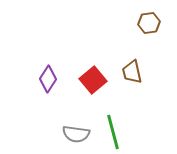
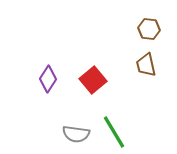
brown hexagon: moved 6 px down; rotated 15 degrees clockwise
brown trapezoid: moved 14 px right, 7 px up
green line: moved 1 px right; rotated 16 degrees counterclockwise
